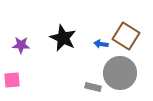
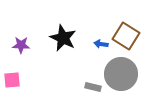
gray circle: moved 1 px right, 1 px down
